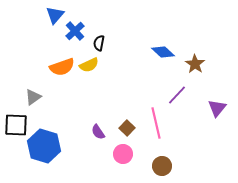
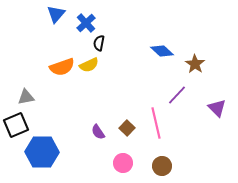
blue triangle: moved 1 px right, 1 px up
blue cross: moved 11 px right, 8 px up
blue diamond: moved 1 px left, 1 px up
gray triangle: moved 7 px left; rotated 24 degrees clockwise
purple triangle: rotated 24 degrees counterclockwise
black square: rotated 25 degrees counterclockwise
blue hexagon: moved 2 px left, 6 px down; rotated 16 degrees counterclockwise
pink circle: moved 9 px down
